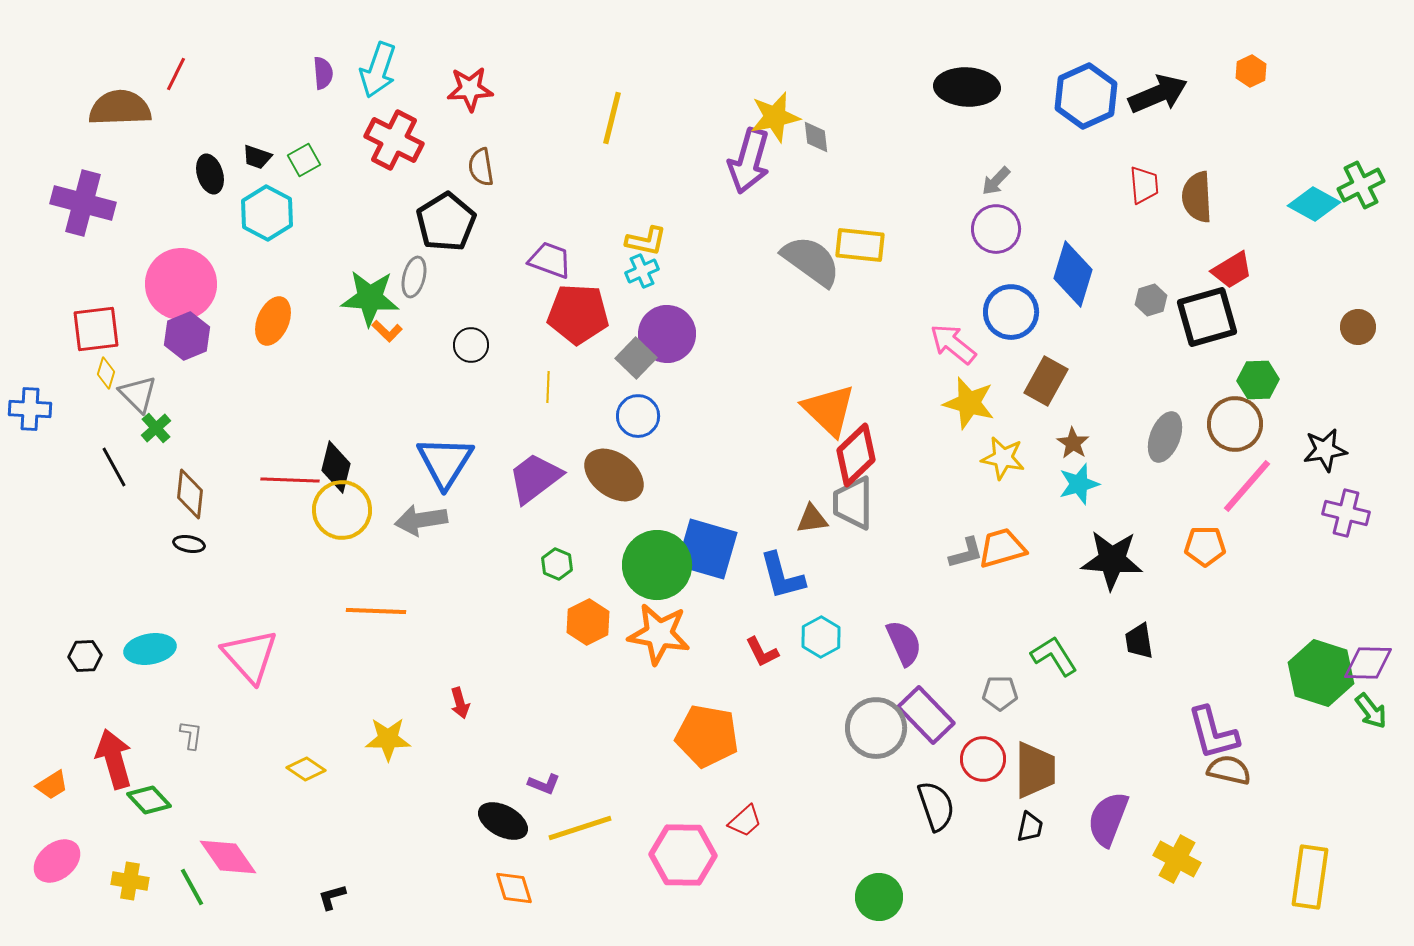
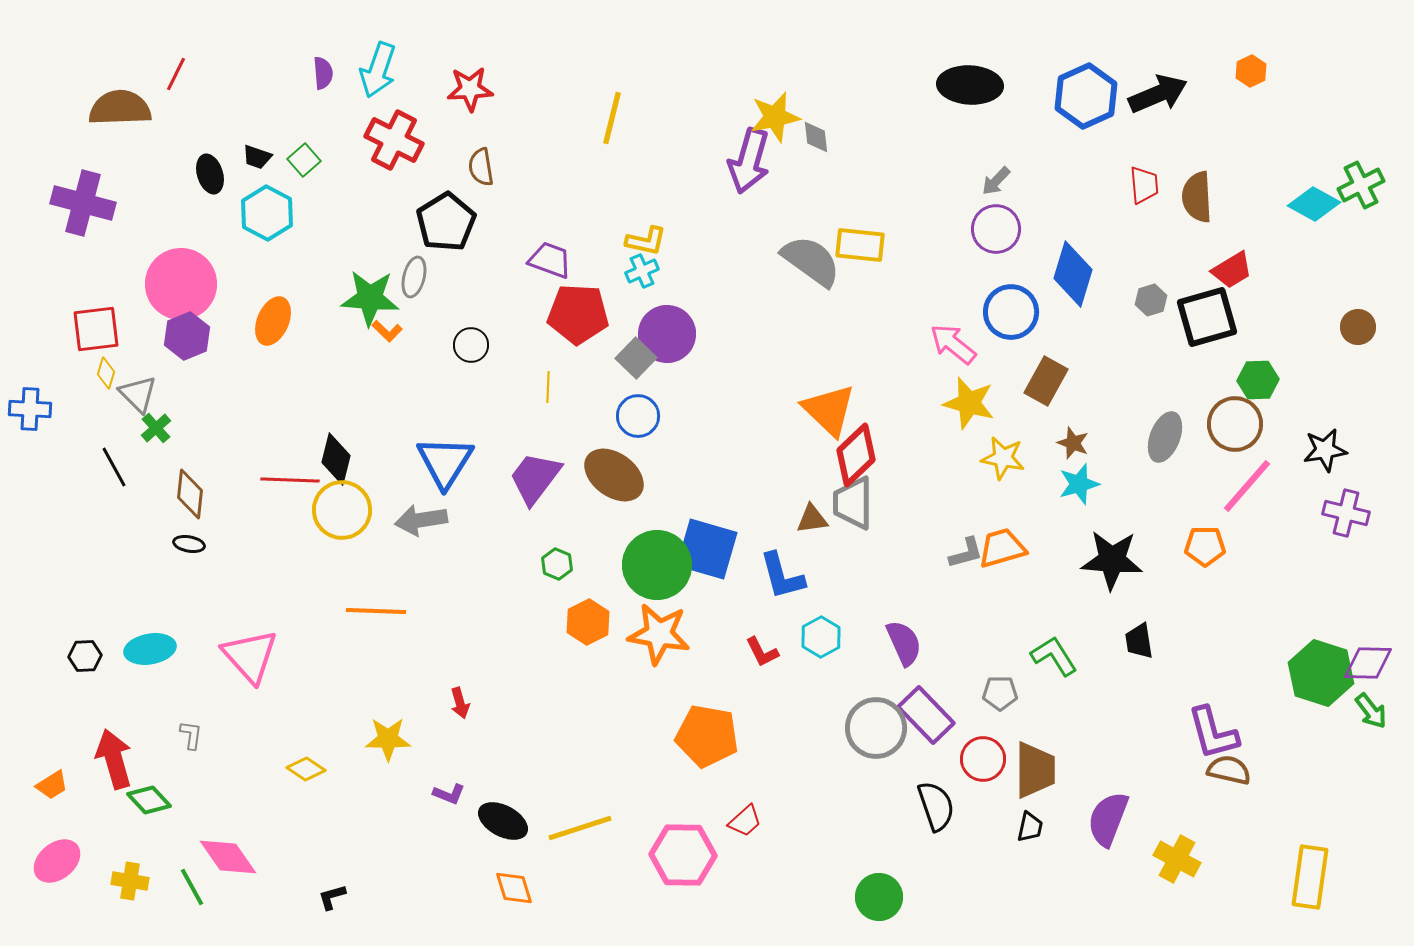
black ellipse at (967, 87): moved 3 px right, 2 px up
green square at (304, 160): rotated 12 degrees counterclockwise
brown star at (1073, 443): rotated 12 degrees counterclockwise
black diamond at (336, 467): moved 8 px up
purple trapezoid at (535, 478): rotated 16 degrees counterclockwise
purple L-shape at (544, 784): moved 95 px left, 10 px down
